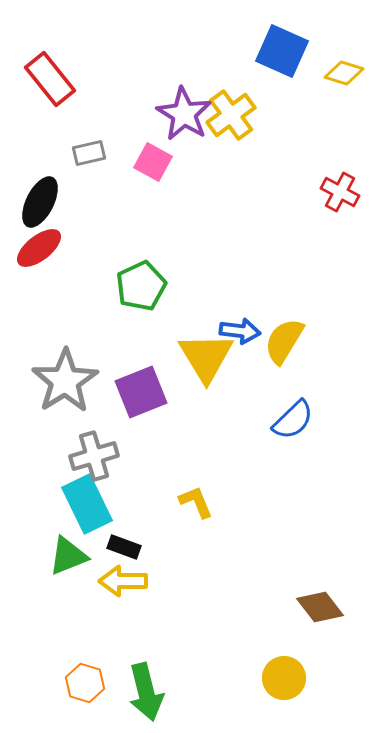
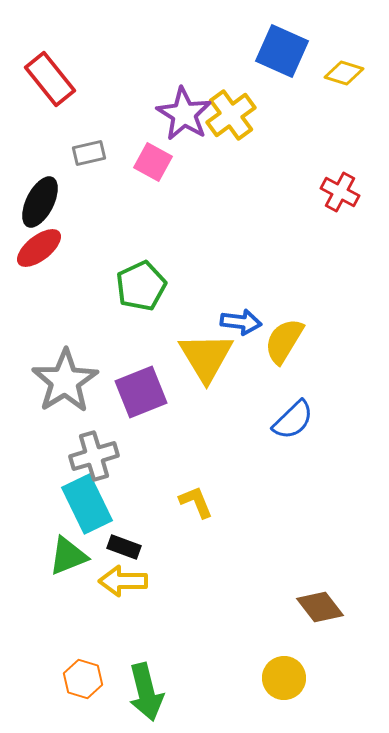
blue arrow: moved 1 px right, 9 px up
orange hexagon: moved 2 px left, 4 px up
